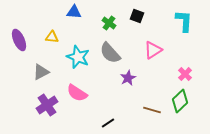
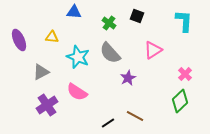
pink semicircle: moved 1 px up
brown line: moved 17 px left, 6 px down; rotated 12 degrees clockwise
